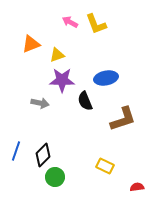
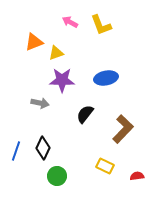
yellow L-shape: moved 5 px right, 1 px down
orange triangle: moved 3 px right, 2 px up
yellow triangle: moved 1 px left, 2 px up
black semicircle: moved 13 px down; rotated 60 degrees clockwise
brown L-shape: moved 10 px down; rotated 28 degrees counterclockwise
black diamond: moved 7 px up; rotated 20 degrees counterclockwise
green circle: moved 2 px right, 1 px up
red semicircle: moved 11 px up
